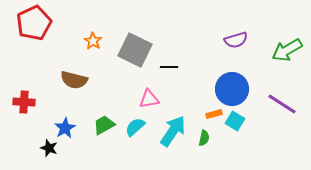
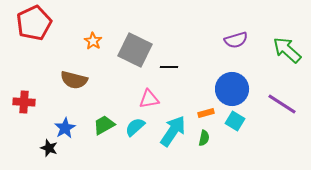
green arrow: rotated 72 degrees clockwise
orange rectangle: moved 8 px left, 1 px up
